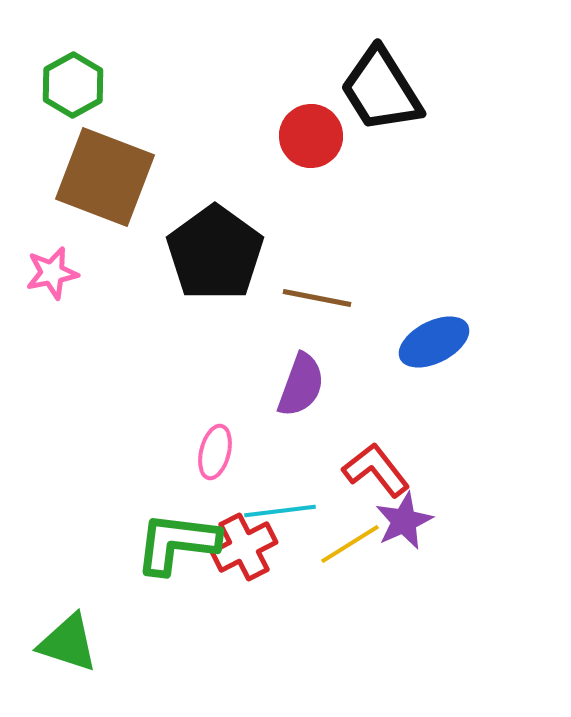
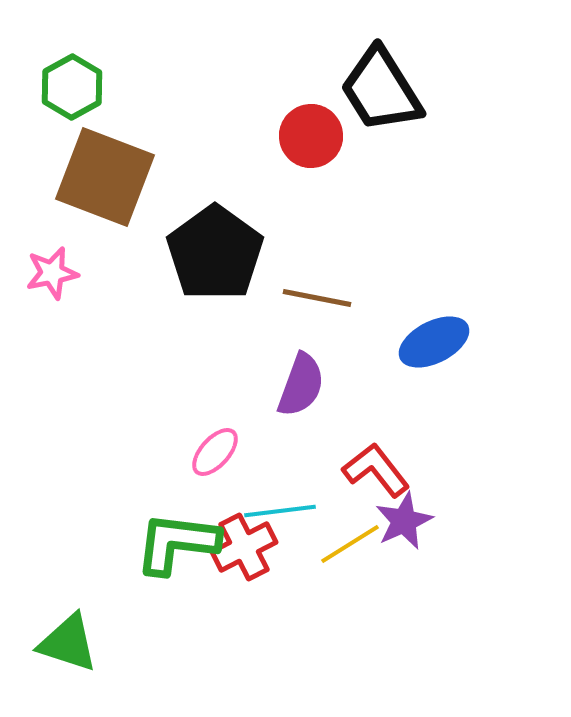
green hexagon: moved 1 px left, 2 px down
pink ellipse: rotated 28 degrees clockwise
